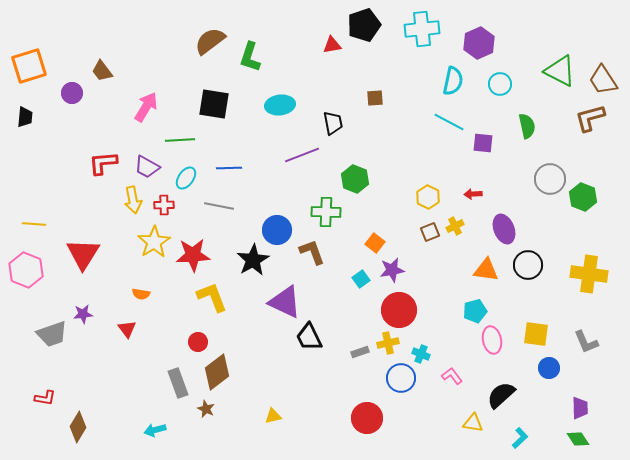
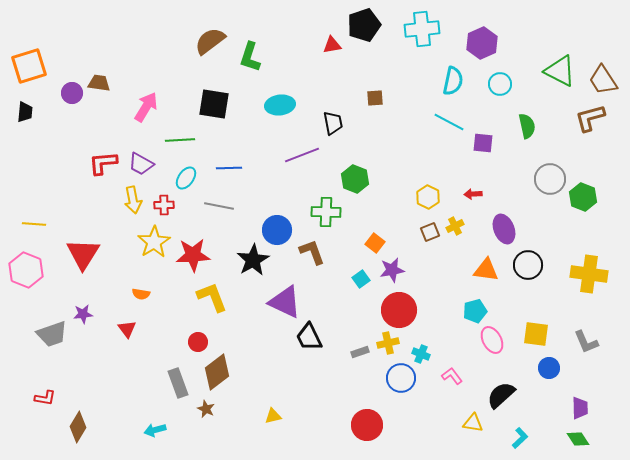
purple hexagon at (479, 43): moved 3 px right
brown trapezoid at (102, 71): moved 3 px left, 12 px down; rotated 135 degrees clockwise
black trapezoid at (25, 117): moved 5 px up
purple trapezoid at (147, 167): moved 6 px left, 3 px up
pink ellipse at (492, 340): rotated 16 degrees counterclockwise
red circle at (367, 418): moved 7 px down
